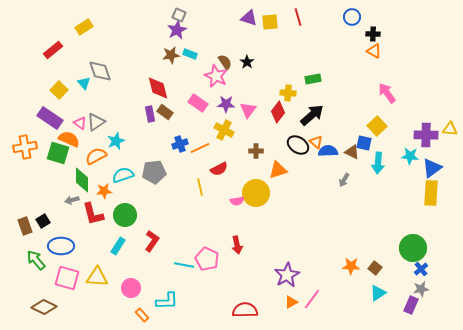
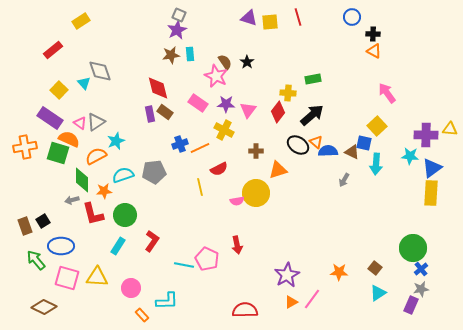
yellow rectangle at (84, 27): moved 3 px left, 6 px up
cyan rectangle at (190, 54): rotated 64 degrees clockwise
cyan arrow at (378, 163): moved 2 px left, 1 px down
orange star at (351, 266): moved 12 px left, 6 px down
